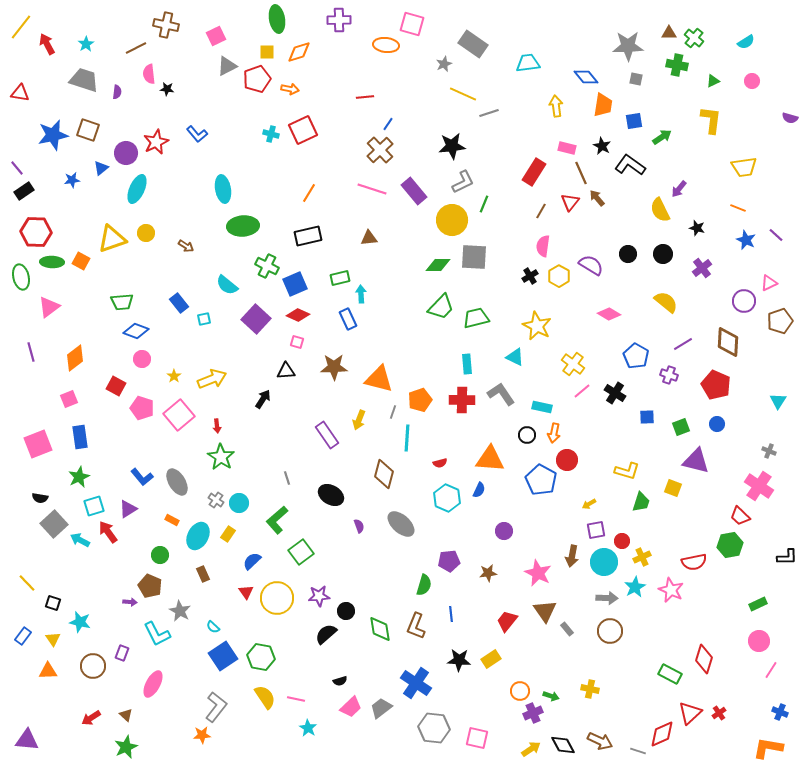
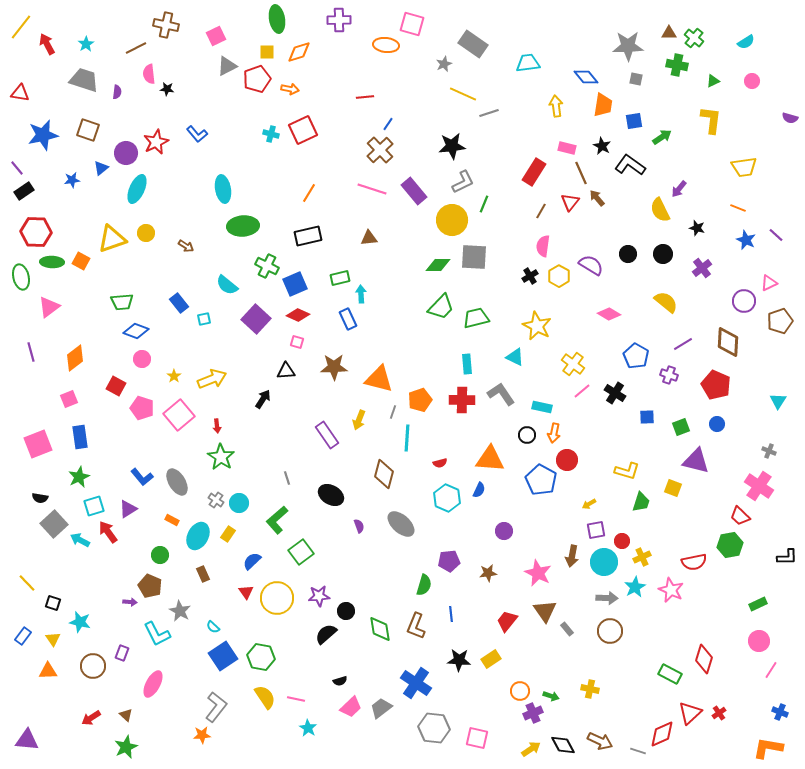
blue star at (53, 135): moved 10 px left
